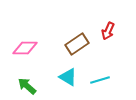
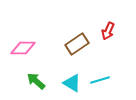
pink diamond: moved 2 px left
cyan triangle: moved 4 px right, 6 px down
green arrow: moved 9 px right, 5 px up
